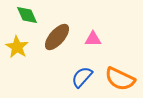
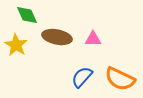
brown ellipse: rotated 60 degrees clockwise
yellow star: moved 1 px left, 2 px up
